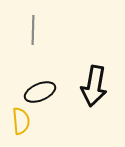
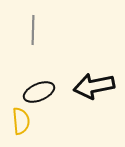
black arrow: rotated 69 degrees clockwise
black ellipse: moved 1 px left
